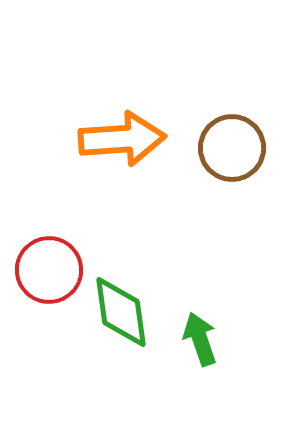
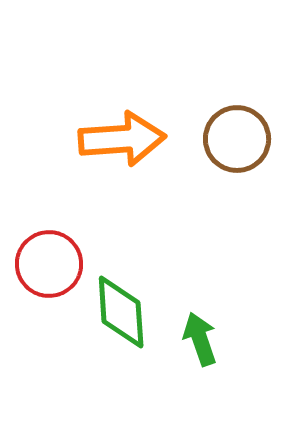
brown circle: moved 5 px right, 9 px up
red circle: moved 6 px up
green diamond: rotated 4 degrees clockwise
